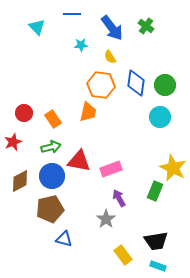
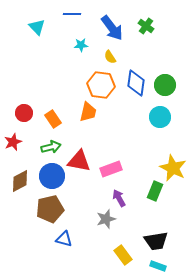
gray star: rotated 18 degrees clockwise
